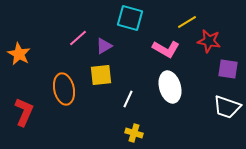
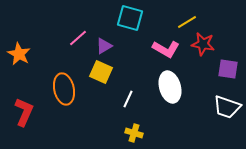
red star: moved 6 px left, 3 px down
yellow square: moved 3 px up; rotated 30 degrees clockwise
